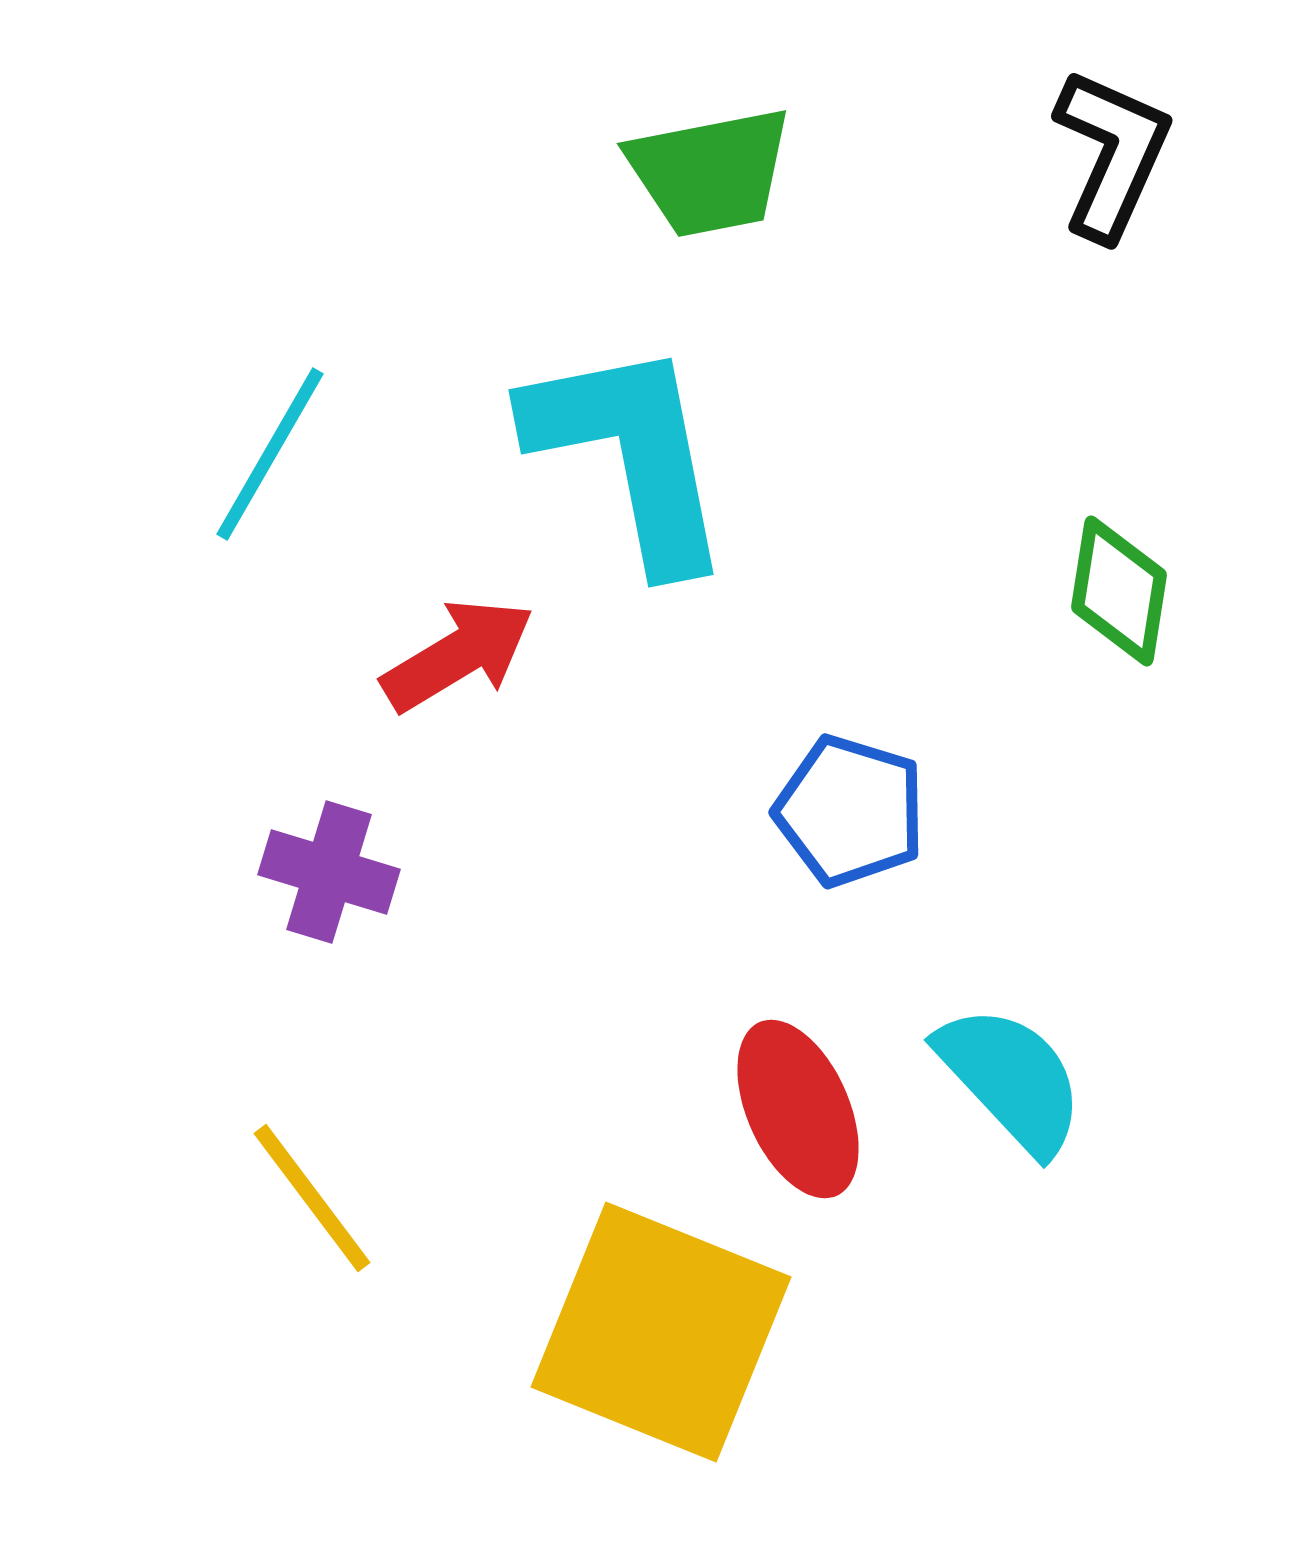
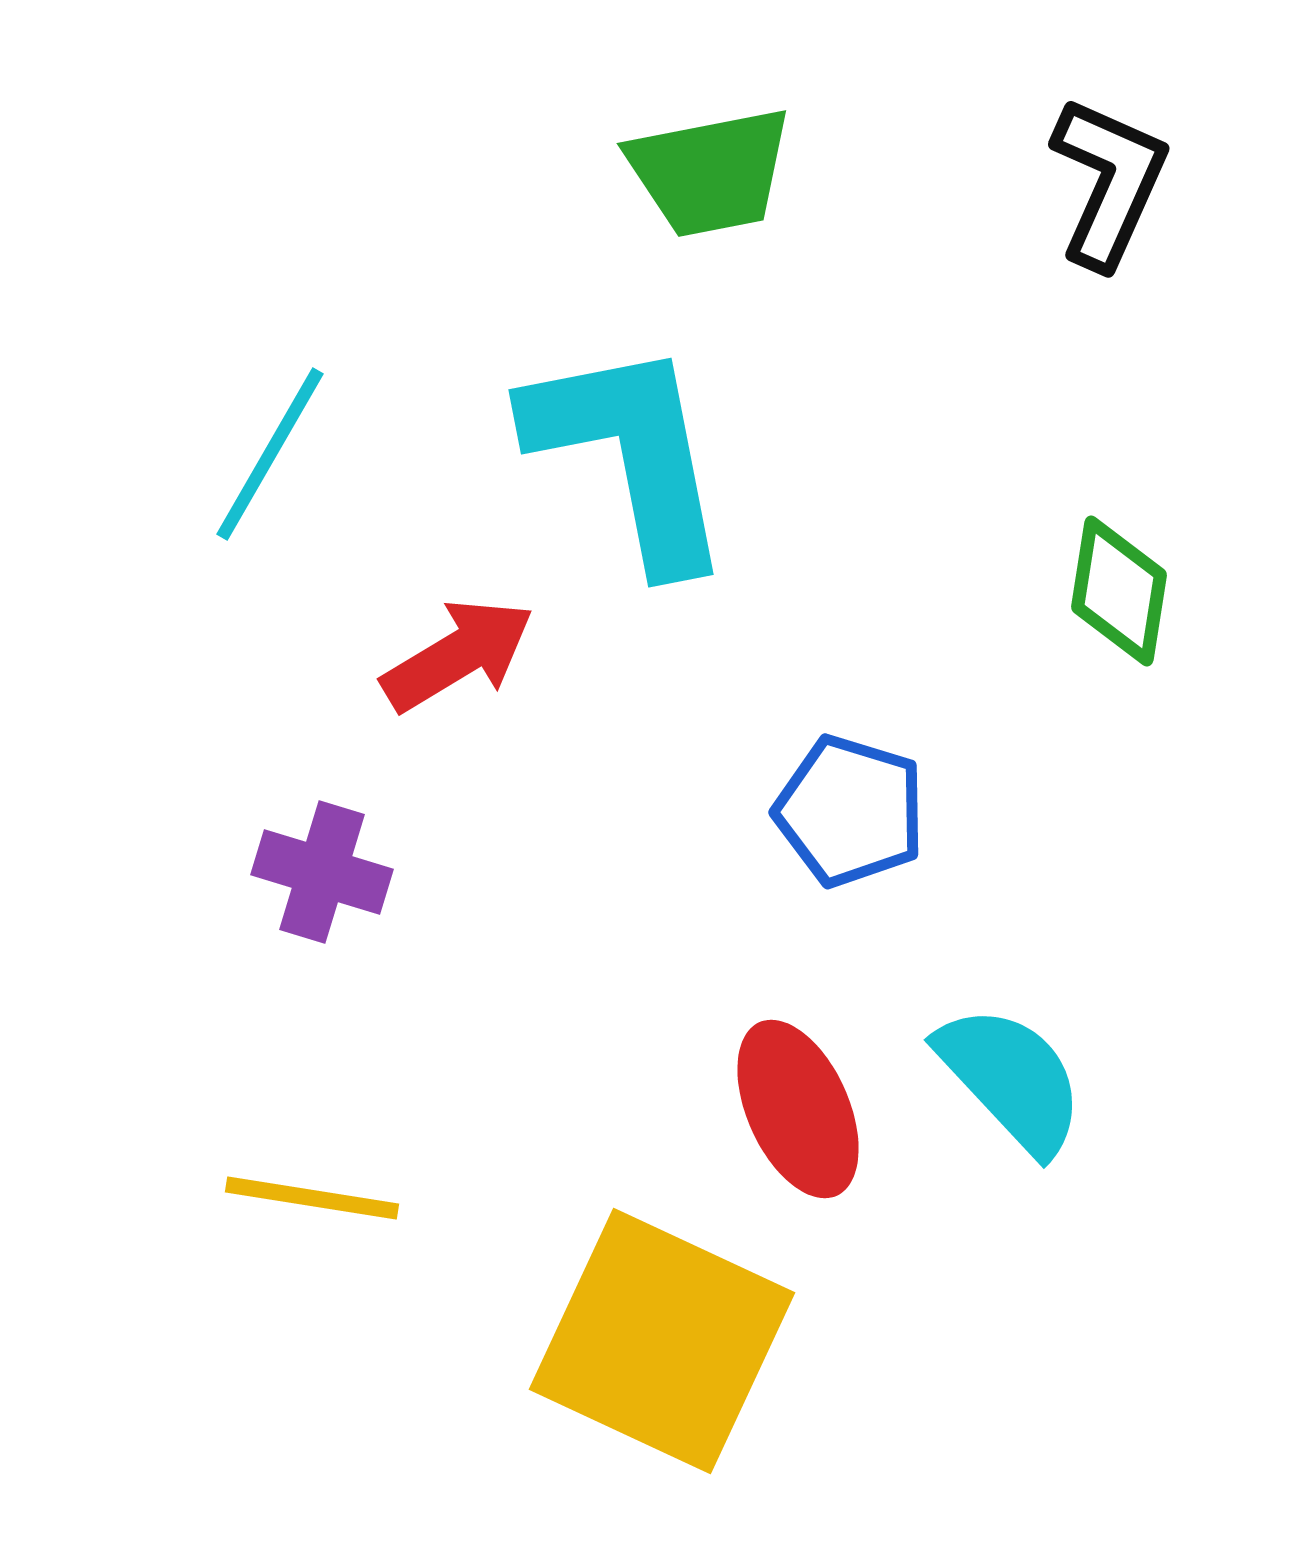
black L-shape: moved 3 px left, 28 px down
purple cross: moved 7 px left
yellow line: rotated 44 degrees counterclockwise
yellow square: moved 1 px right, 9 px down; rotated 3 degrees clockwise
